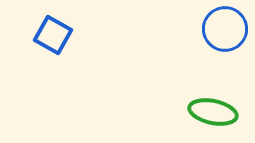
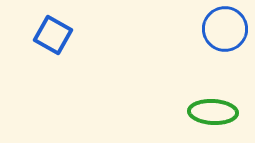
green ellipse: rotated 9 degrees counterclockwise
